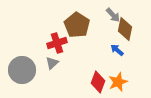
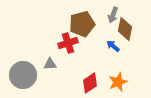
gray arrow: rotated 63 degrees clockwise
brown pentagon: moved 5 px right, 1 px up; rotated 25 degrees clockwise
red cross: moved 11 px right
blue arrow: moved 4 px left, 4 px up
gray triangle: moved 2 px left, 1 px down; rotated 40 degrees clockwise
gray circle: moved 1 px right, 5 px down
red diamond: moved 8 px left, 1 px down; rotated 35 degrees clockwise
